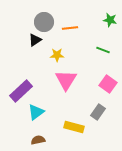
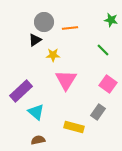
green star: moved 1 px right
green line: rotated 24 degrees clockwise
yellow star: moved 4 px left
cyan triangle: rotated 42 degrees counterclockwise
